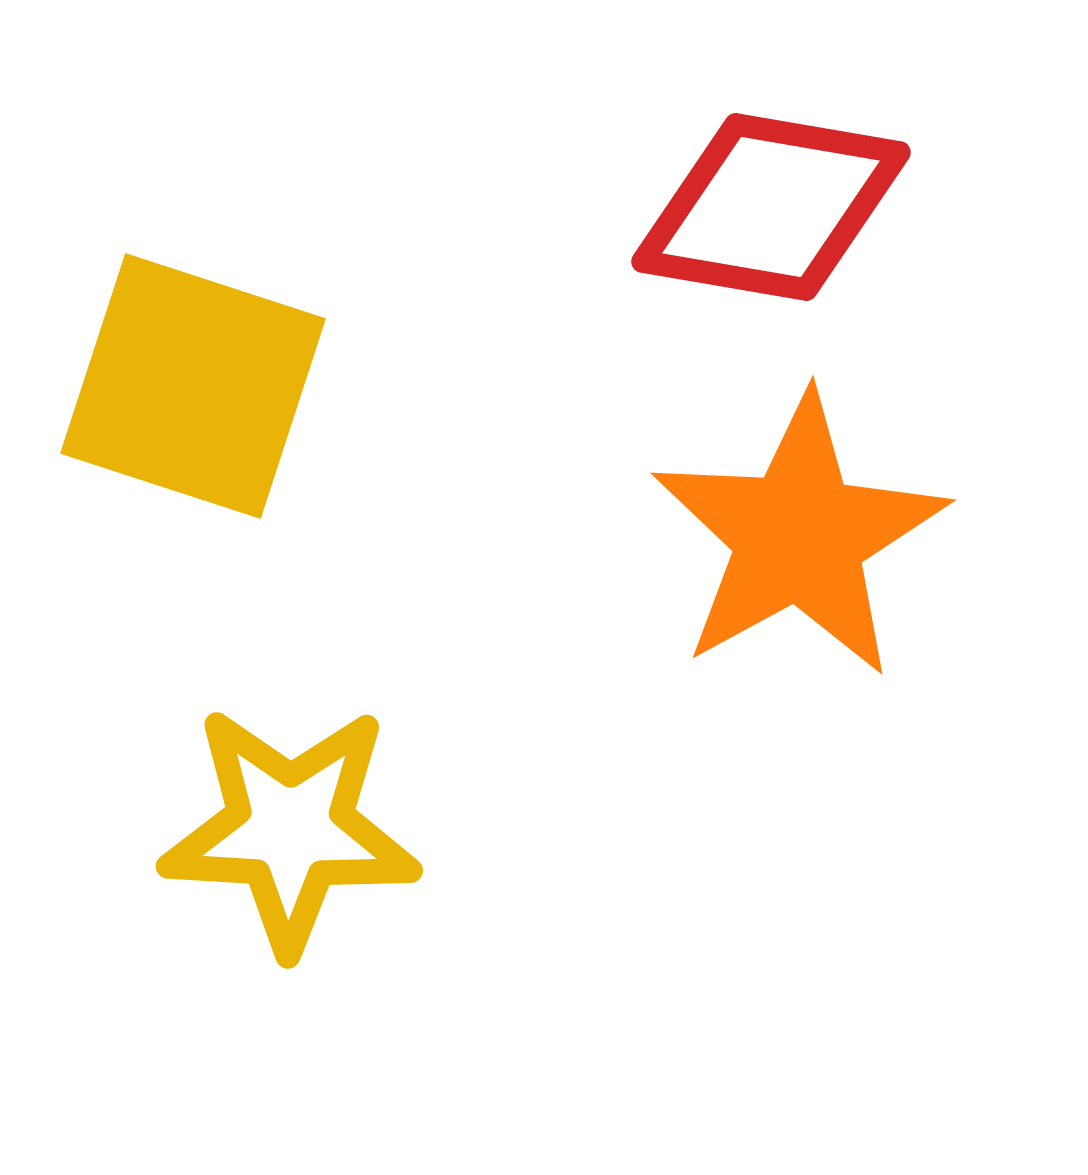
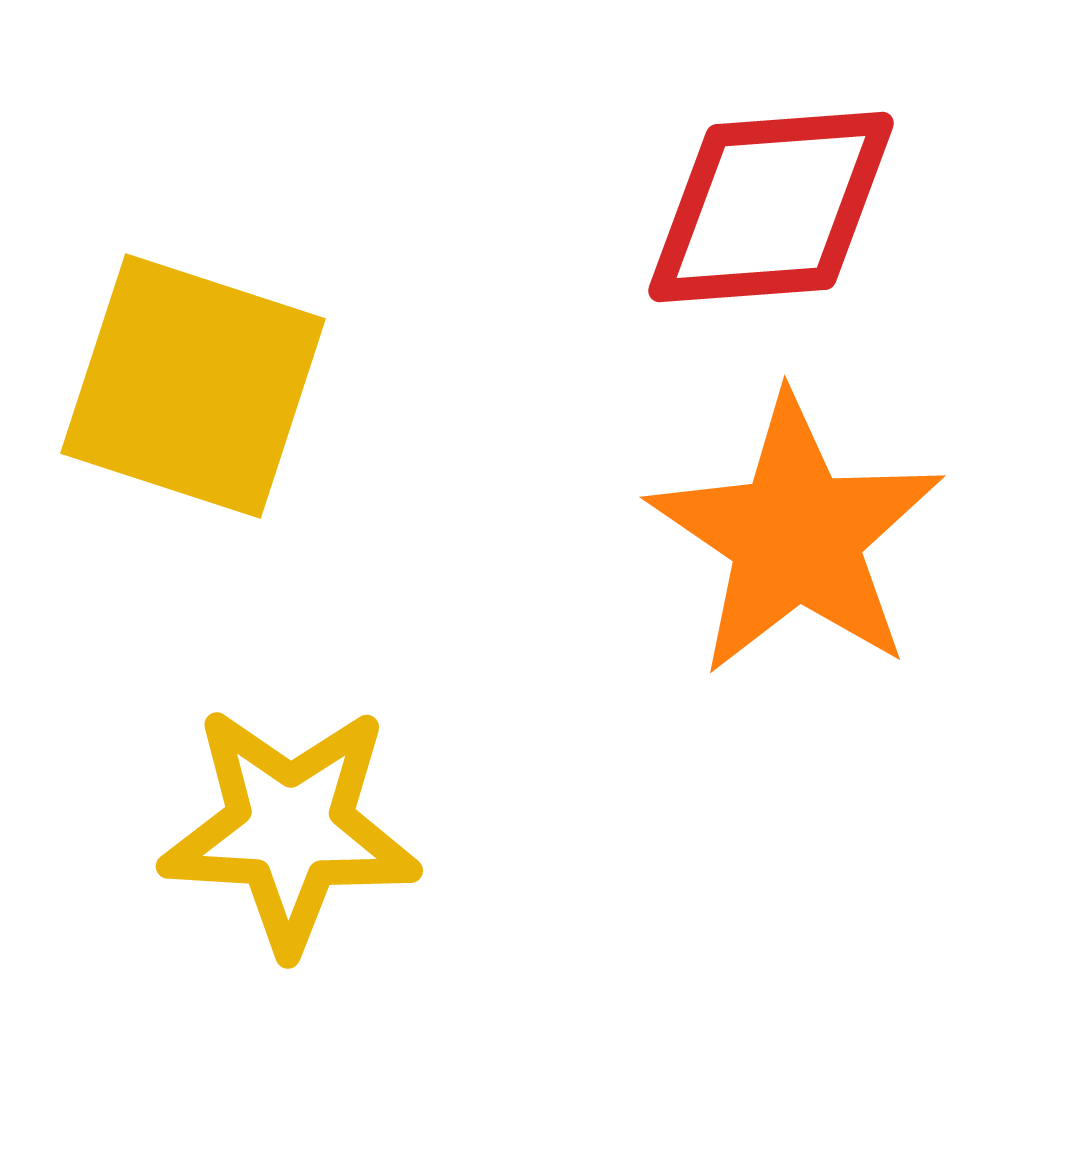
red diamond: rotated 14 degrees counterclockwise
orange star: moved 3 px left; rotated 9 degrees counterclockwise
